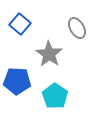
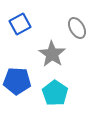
blue square: rotated 20 degrees clockwise
gray star: moved 3 px right
cyan pentagon: moved 3 px up
